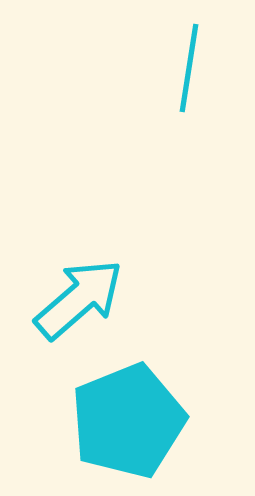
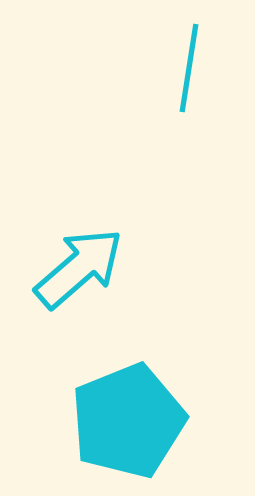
cyan arrow: moved 31 px up
